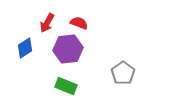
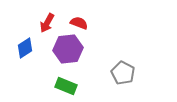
gray pentagon: rotated 10 degrees counterclockwise
